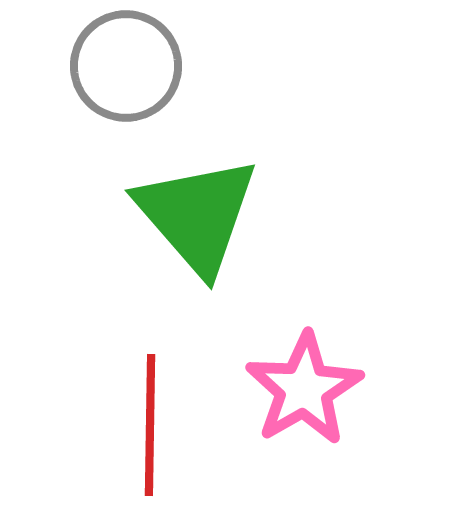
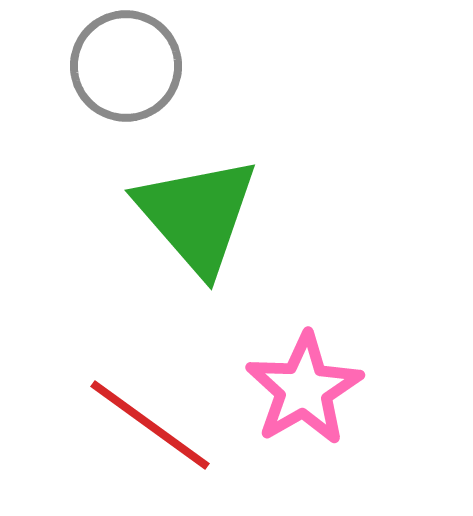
red line: rotated 55 degrees counterclockwise
